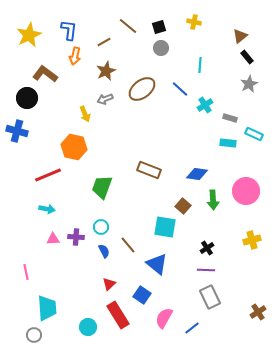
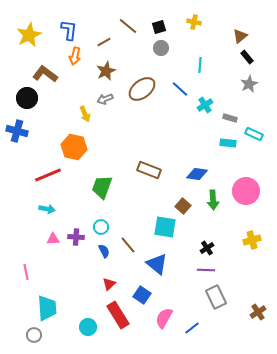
gray rectangle at (210, 297): moved 6 px right
